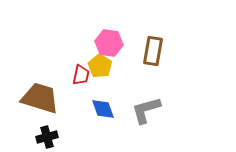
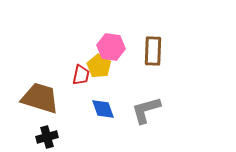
pink hexagon: moved 2 px right, 4 px down
brown rectangle: rotated 8 degrees counterclockwise
yellow pentagon: moved 1 px left
